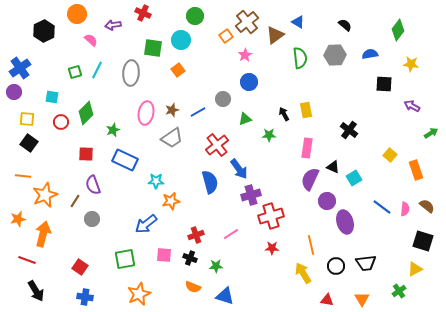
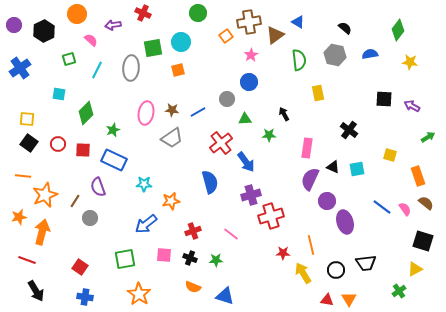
green circle at (195, 16): moved 3 px right, 3 px up
brown cross at (247, 22): moved 2 px right; rotated 30 degrees clockwise
black semicircle at (345, 25): moved 3 px down
cyan circle at (181, 40): moved 2 px down
green square at (153, 48): rotated 18 degrees counterclockwise
pink star at (245, 55): moved 6 px right
gray hexagon at (335, 55): rotated 15 degrees clockwise
green semicircle at (300, 58): moved 1 px left, 2 px down
yellow star at (411, 64): moved 1 px left, 2 px up
orange square at (178, 70): rotated 24 degrees clockwise
green square at (75, 72): moved 6 px left, 13 px up
gray ellipse at (131, 73): moved 5 px up
black square at (384, 84): moved 15 px down
purple circle at (14, 92): moved 67 px up
cyan square at (52, 97): moved 7 px right, 3 px up
gray circle at (223, 99): moved 4 px right
brown star at (172, 110): rotated 24 degrees clockwise
yellow rectangle at (306, 110): moved 12 px right, 17 px up
green triangle at (245, 119): rotated 16 degrees clockwise
red circle at (61, 122): moved 3 px left, 22 px down
green arrow at (431, 133): moved 3 px left, 4 px down
red cross at (217, 145): moved 4 px right, 2 px up
red square at (86, 154): moved 3 px left, 4 px up
yellow square at (390, 155): rotated 24 degrees counterclockwise
blue rectangle at (125, 160): moved 11 px left
blue arrow at (239, 169): moved 7 px right, 7 px up
orange rectangle at (416, 170): moved 2 px right, 6 px down
cyan square at (354, 178): moved 3 px right, 9 px up; rotated 21 degrees clockwise
cyan star at (156, 181): moved 12 px left, 3 px down
purple semicircle at (93, 185): moved 5 px right, 2 px down
brown semicircle at (427, 206): moved 1 px left, 3 px up
pink semicircle at (405, 209): rotated 40 degrees counterclockwise
orange star at (18, 219): moved 1 px right, 2 px up
gray circle at (92, 219): moved 2 px left, 1 px up
orange arrow at (43, 234): moved 1 px left, 2 px up
pink line at (231, 234): rotated 70 degrees clockwise
red cross at (196, 235): moved 3 px left, 4 px up
red star at (272, 248): moved 11 px right, 5 px down
green star at (216, 266): moved 6 px up
black circle at (336, 266): moved 4 px down
orange star at (139, 294): rotated 15 degrees counterclockwise
orange triangle at (362, 299): moved 13 px left
